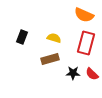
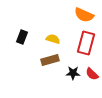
yellow semicircle: moved 1 px left, 1 px down
brown rectangle: moved 1 px down
